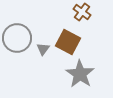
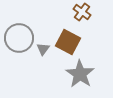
gray circle: moved 2 px right
